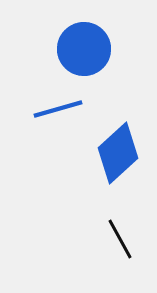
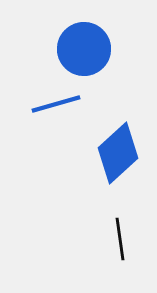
blue line: moved 2 px left, 5 px up
black line: rotated 21 degrees clockwise
